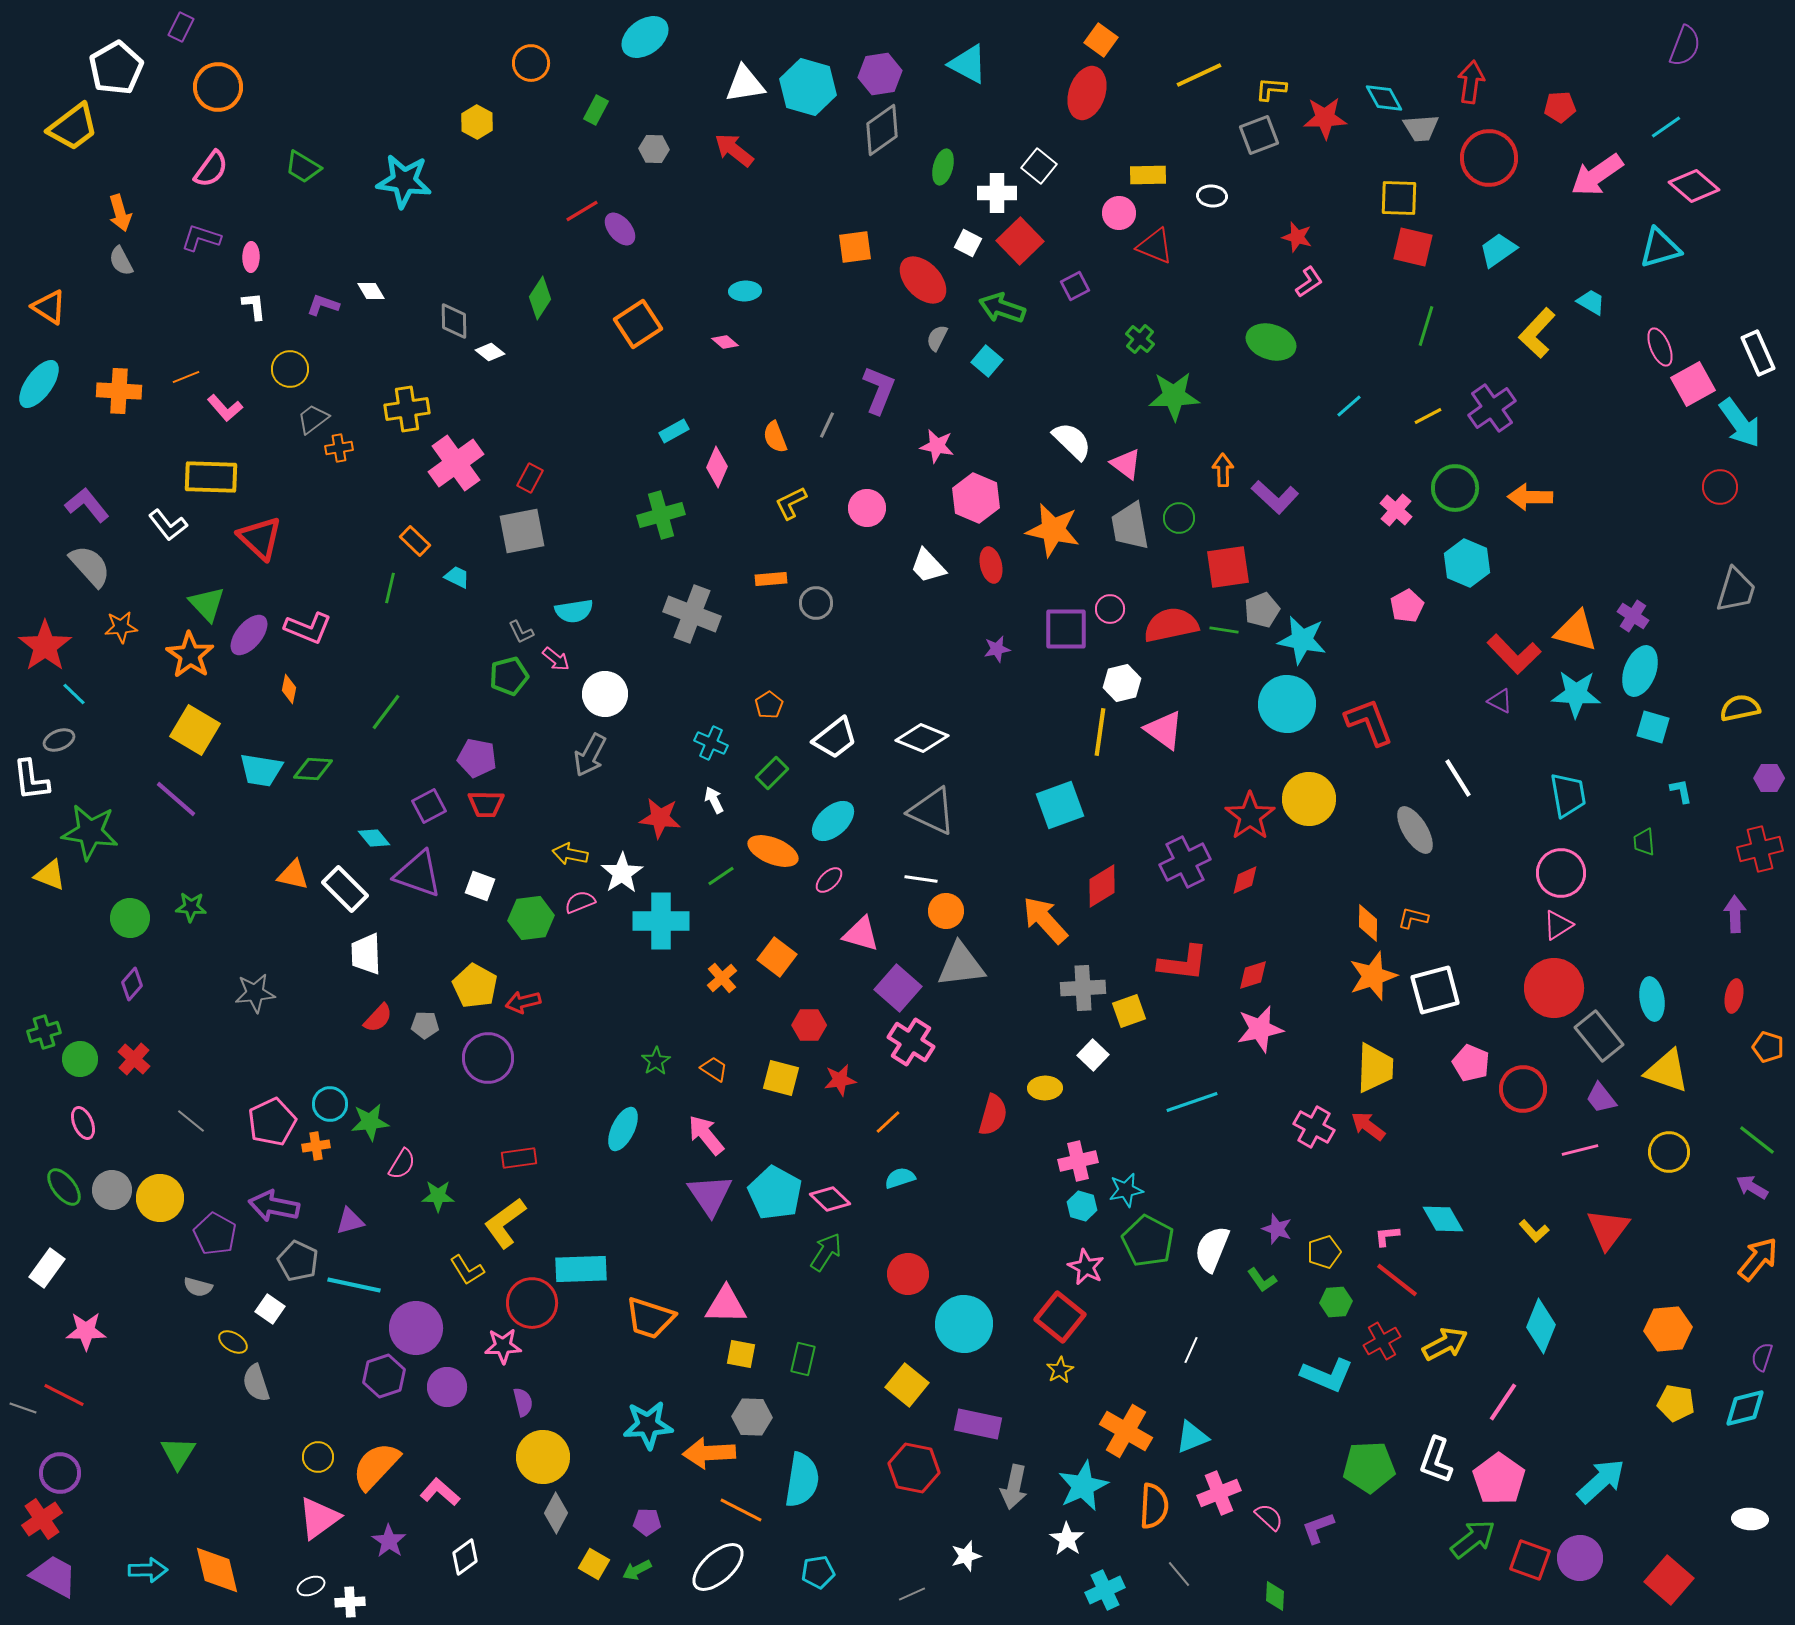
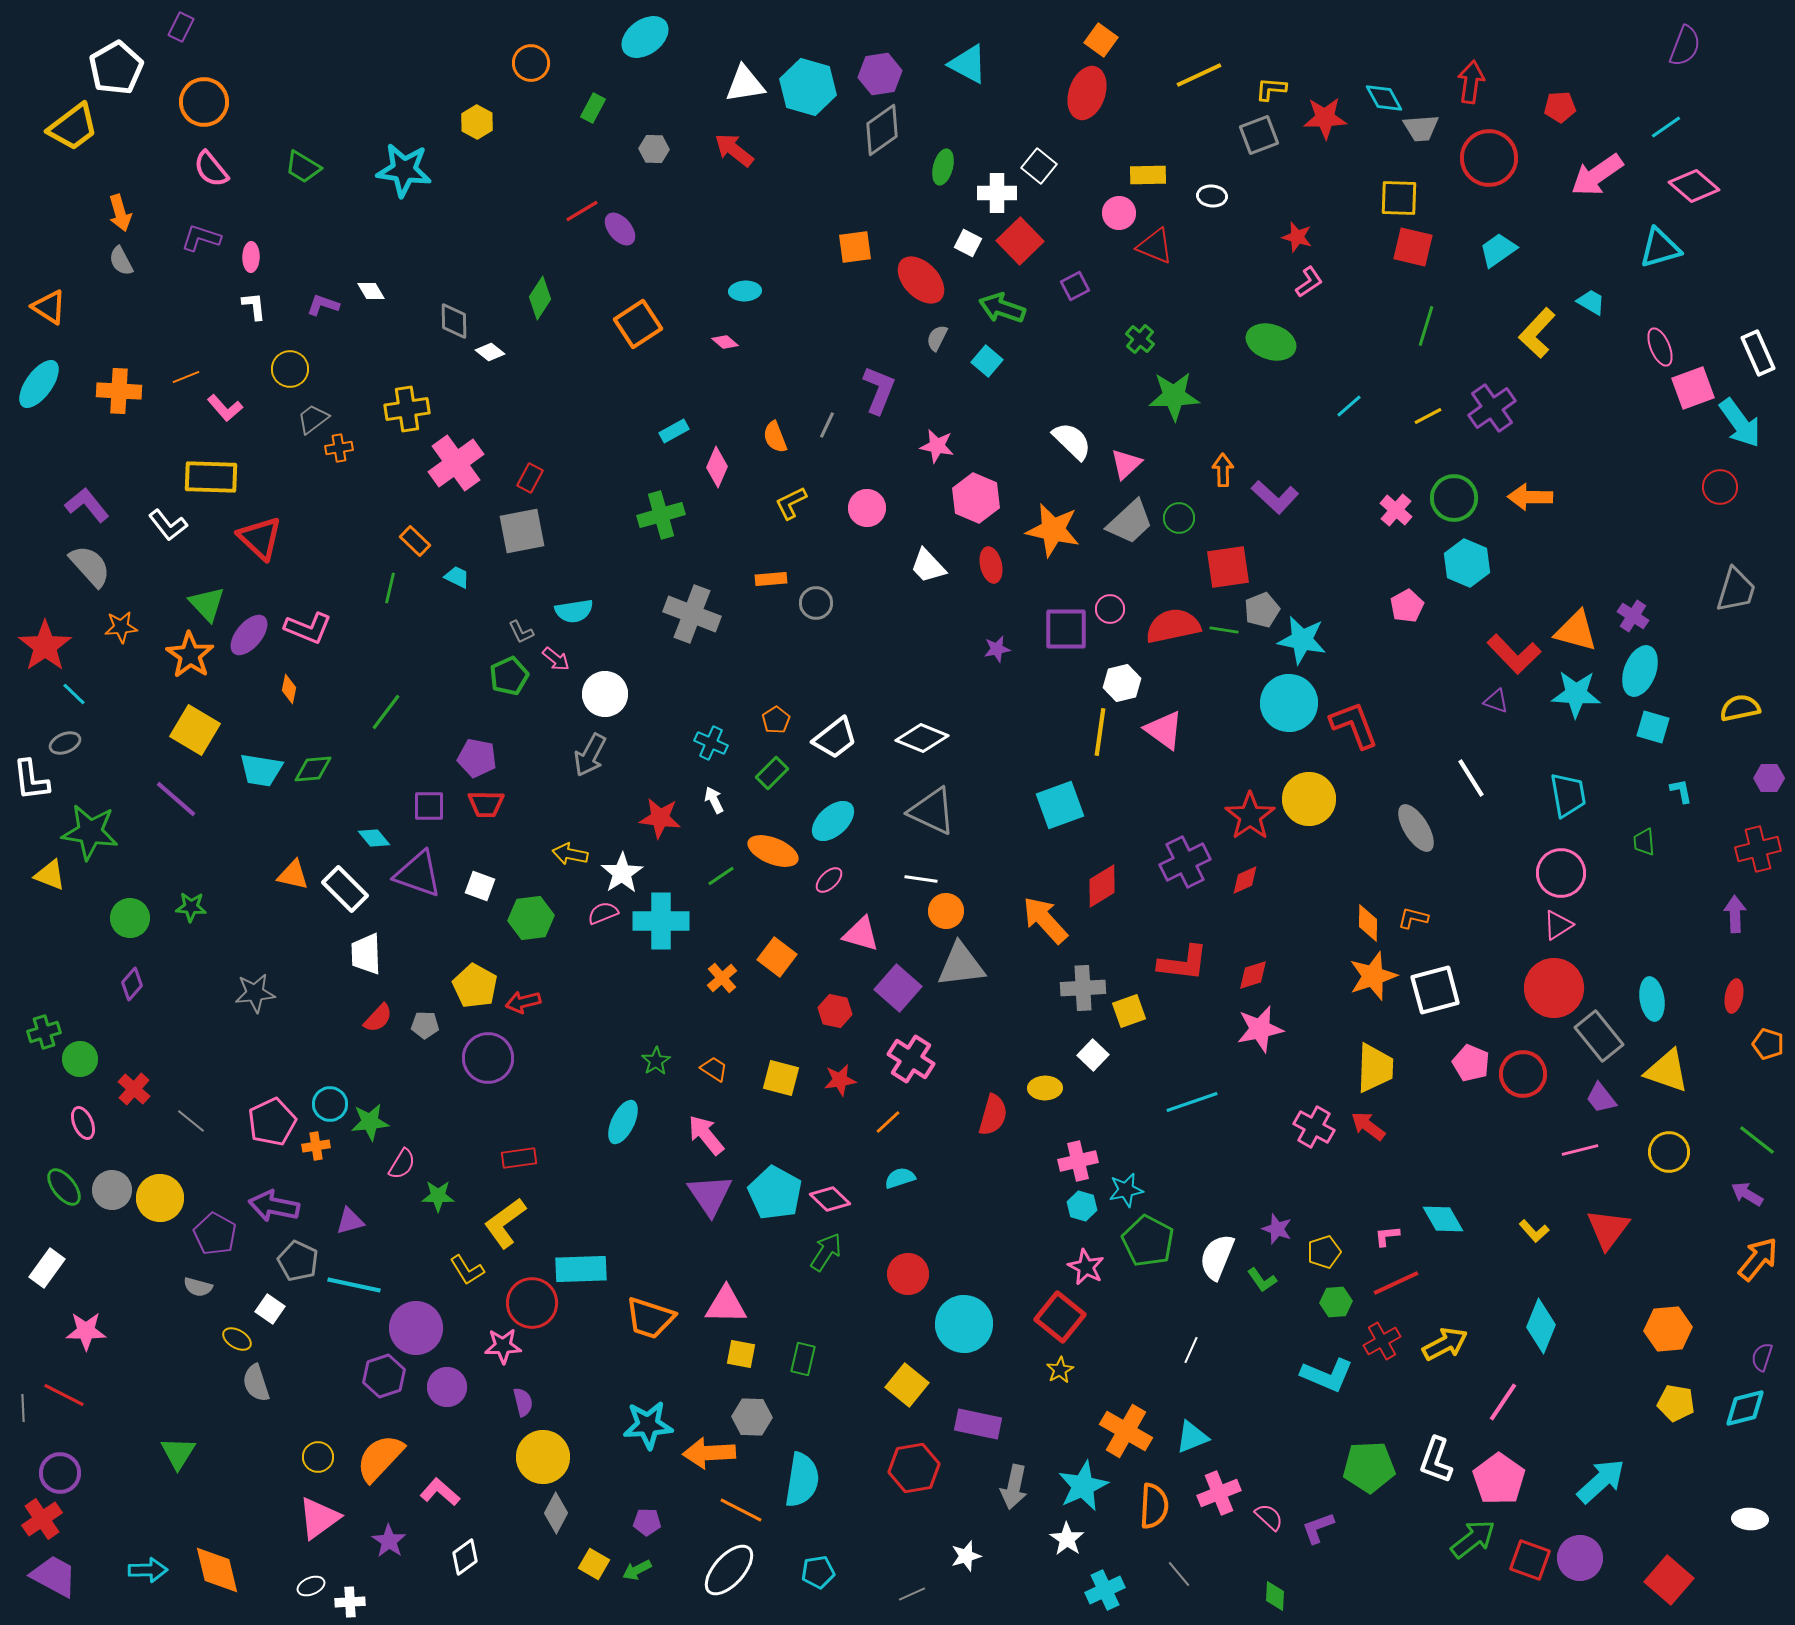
orange circle at (218, 87): moved 14 px left, 15 px down
green rectangle at (596, 110): moved 3 px left, 2 px up
pink semicircle at (211, 169): rotated 105 degrees clockwise
cyan star at (404, 181): moved 11 px up
red ellipse at (923, 280): moved 2 px left
pink square at (1693, 384): moved 4 px down; rotated 9 degrees clockwise
pink triangle at (1126, 464): rotated 40 degrees clockwise
green circle at (1455, 488): moved 1 px left, 10 px down
gray trapezoid at (1130, 526): moved 4 px up; rotated 123 degrees counterclockwise
red semicircle at (1171, 625): moved 2 px right, 1 px down
green pentagon at (509, 676): rotated 9 degrees counterclockwise
purple triangle at (1500, 701): moved 4 px left; rotated 8 degrees counterclockwise
cyan circle at (1287, 704): moved 2 px right, 1 px up
orange pentagon at (769, 705): moved 7 px right, 15 px down
red L-shape at (1369, 722): moved 15 px left, 3 px down
gray ellipse at (59, 740): moved 6 px right, 3 px down
green diamond at (313, 769): rotated 9 degrees counterclockwise
white line at (1458, 778): moved 13 px right
purple square at (429, 806): rotated 28 degrees clockwise
gray ellipse at (1415, 830): moved 1 px right, 2 px up
red cross at (1760, 849): moved 2 px left
pink semicircle at (580, 902): moved 23 px right, 11 px down
red hexagon at (809, 1025): moved 26 px right, 14 px up; rotated 12 degrees clockwise
pink cross at (911, 1042): moved 17 px down
orange pentagon at (1768, 1047): moved 3 px up
red cross at (134, 1059): moved 30 px down
red circle at (1523, 1089): moved 15 px up
cyan ellipse at (623, 1129): moved 7 px up
purple arrow at (1752, 1187): moved 5 px left, 7 px down
white semicircle at (1212, 1249): moved 5 px right, 8 px down
red line at (1397, 1280): moved 1 px left, 3 px down; rotated 63 degrees counterclockwise
yellow ellipse at (233, 1342): moved 4 px right, 3 px up
gray line at (23, 1408): rotated 68 degrees clockwise
orange semicircle at (376, 1466): moved 4 px right, 8 px up
red hexagon at (914, 1468): rotated 21 degrees counterclockwise
white ellipse at (718, 1567): moved 11 px right, 3 px down; rotated 6 degrees counterclockwise
